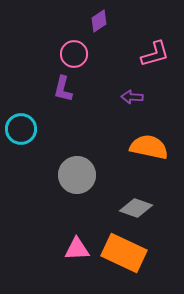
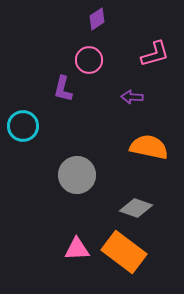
purple diamond: moved 2 px left, 2 px up
pink circle: moved 15 px right, 6 px down
cyan circle: moved 2 px right, 3 px up
orange rectangle: moved 1 px up; rotated 12 degrees clockwise
